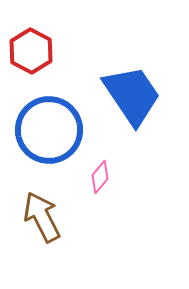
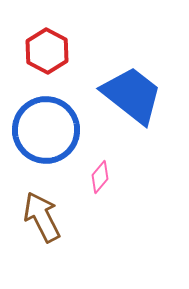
red hexagon: moved 16 px right
blue trapezoid: rotated 18 degrees counterclockwise
blue circle: moved 3 px left
